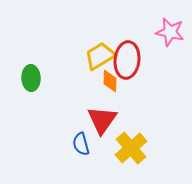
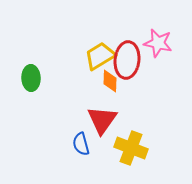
pink star: moved 12 px left, 11 px down
yellow cross: rotated 28 degrees counterclockwise
